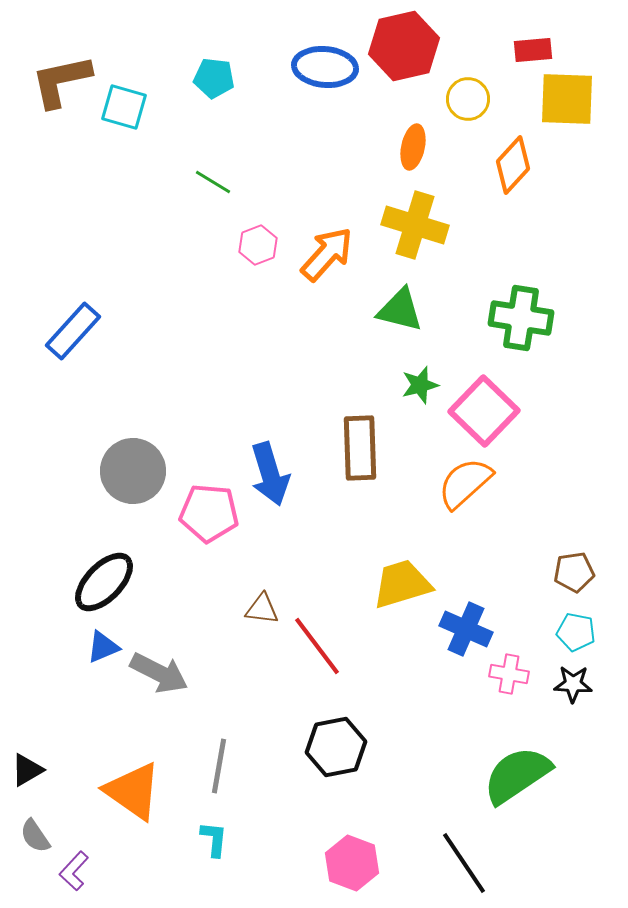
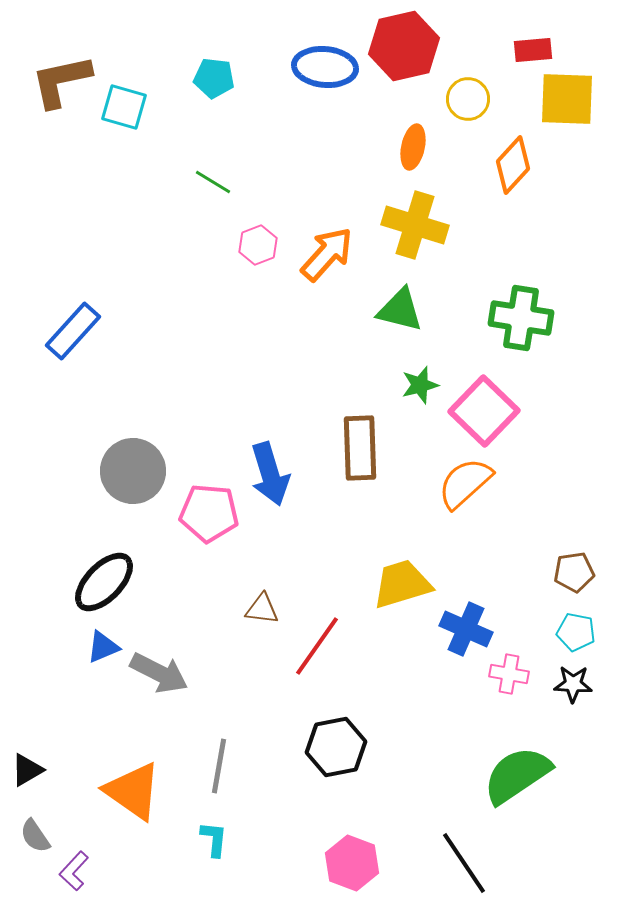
red line at (317, 646): rotated 72 degrees clockwise
